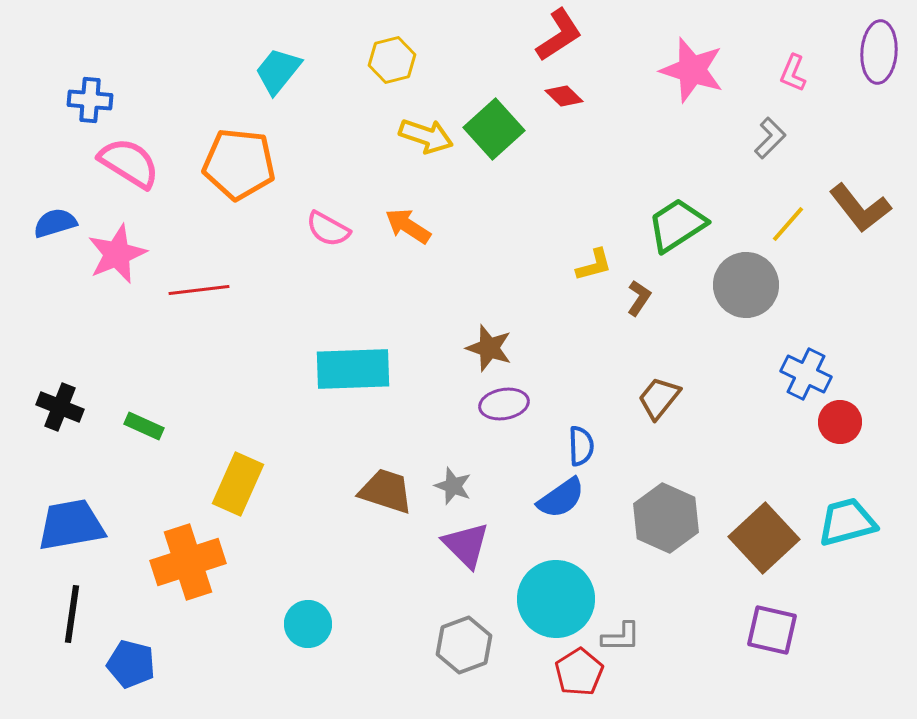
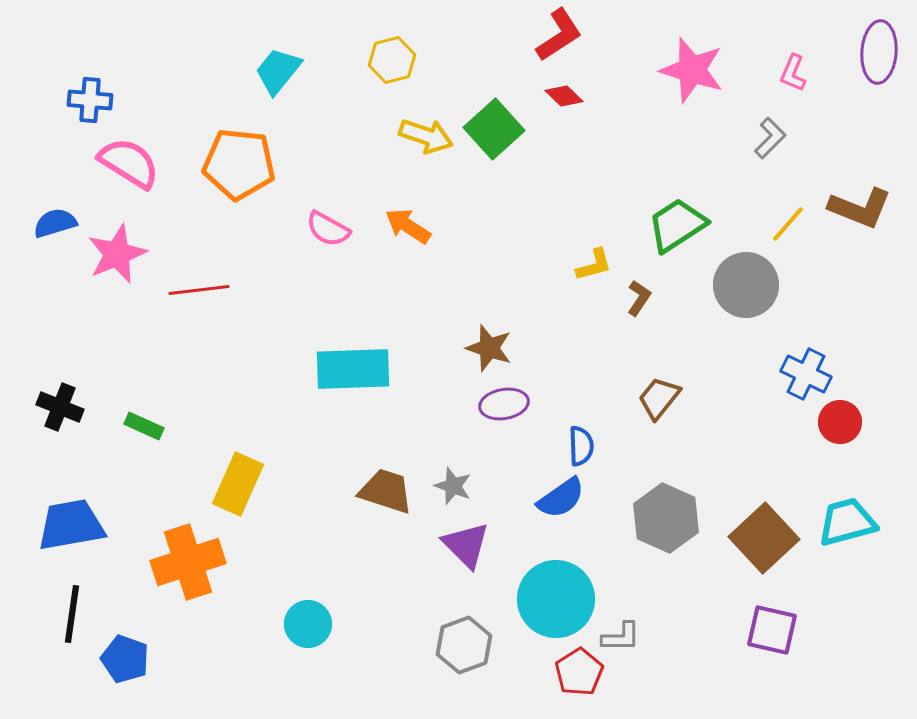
brown L-shape at (860, 208): rotated 30 degrees counterclockwise
blue pentagon at (131, 664): moved 6 px left, 5 px up; rotated 6 degrees clockwise
